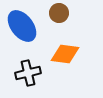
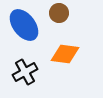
blue ellipse: moved 2 px right, 1 px up
black cross: moved 3 px left, 1 px up; rotated 15 degrees counterclockwise
